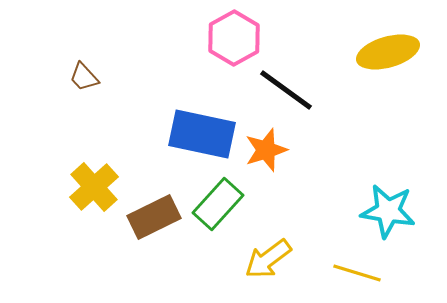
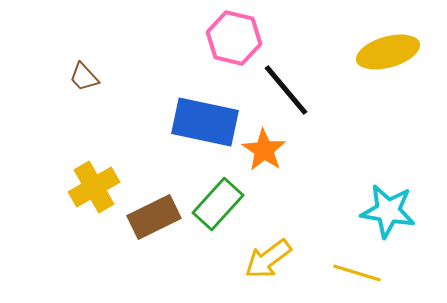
pink hexagon: rotated 18 degrees counterclockwise
black line: rotated 14 degrees clockwise
blue rectangle: moved 3 px right, 12 px up
orange star: moved 2 px left; rotated 21 degrees counterclockwise
yellow cross: rotated 12 degrees clockwise
